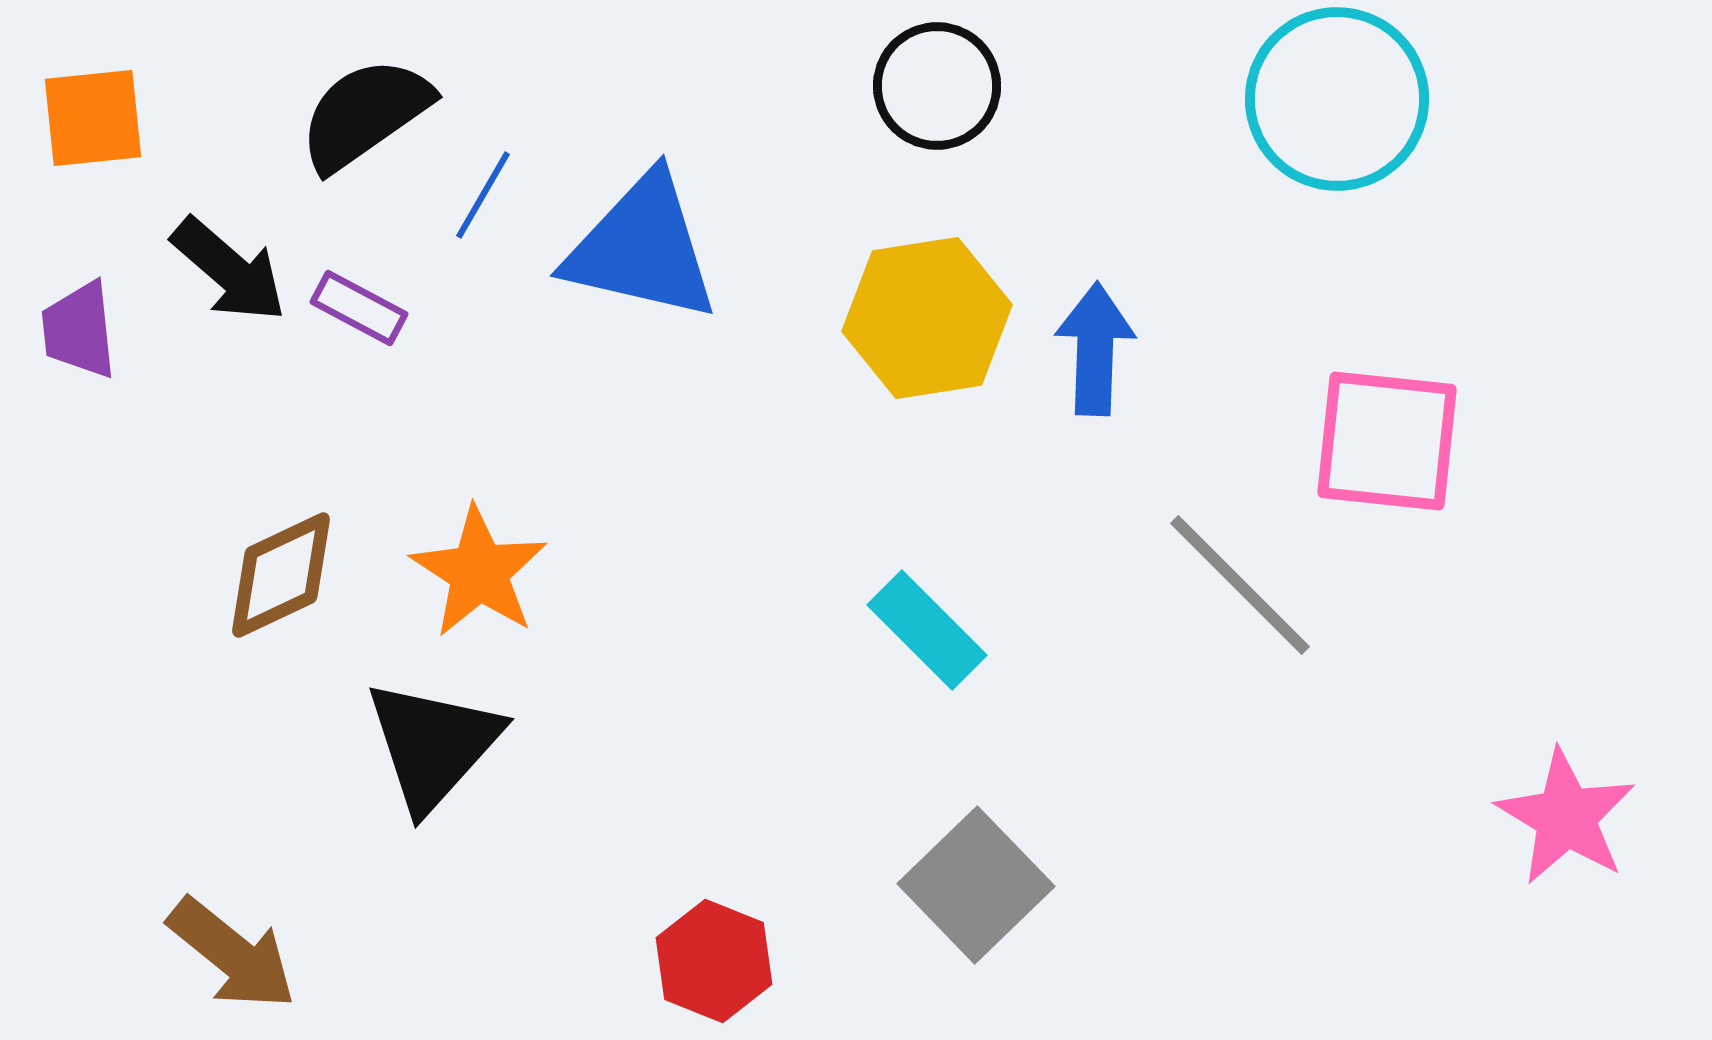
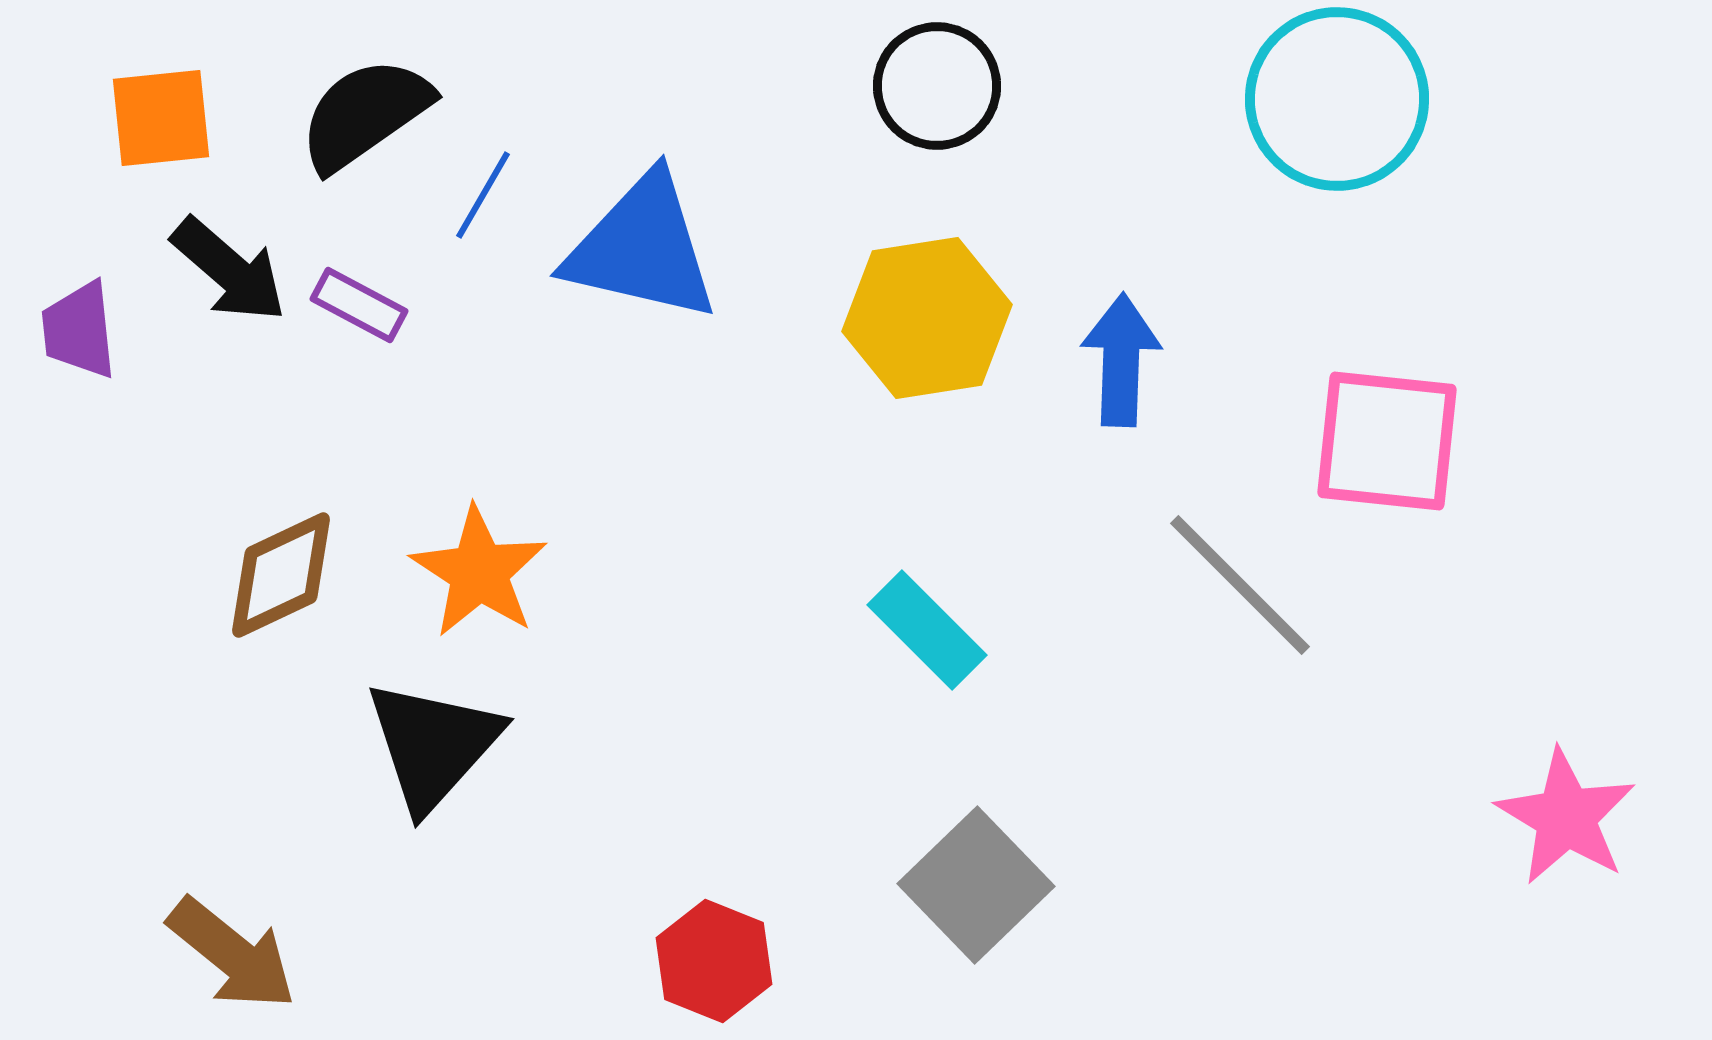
orange square: moved 68 px right
purple rectangle: moved 3 px up
blue arrow: moved 26 px right, 11 px down
